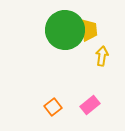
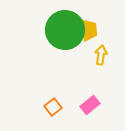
yellow arrow: moved 1 px left, 1 px up
